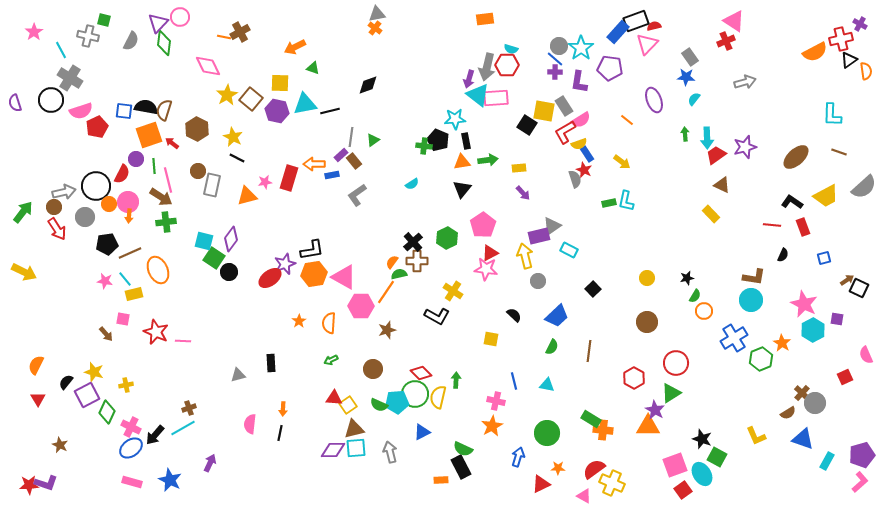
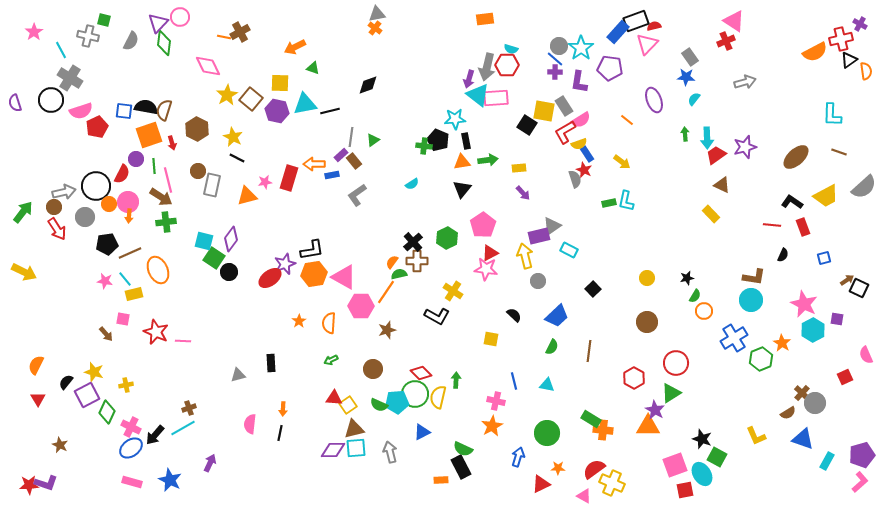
red arrow at (172, 143): rotated 144 degrees counterclockwise
red square at (683, 490): moved 2 px right; rotated 24 degrees clockwise
